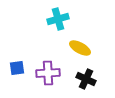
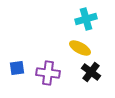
cyan cross: moved 28 px right
purple cross: rotated 10 degrees clockwise
black cross: moved 5 px right, 7 px up; rotated 12 degrees clockwise
